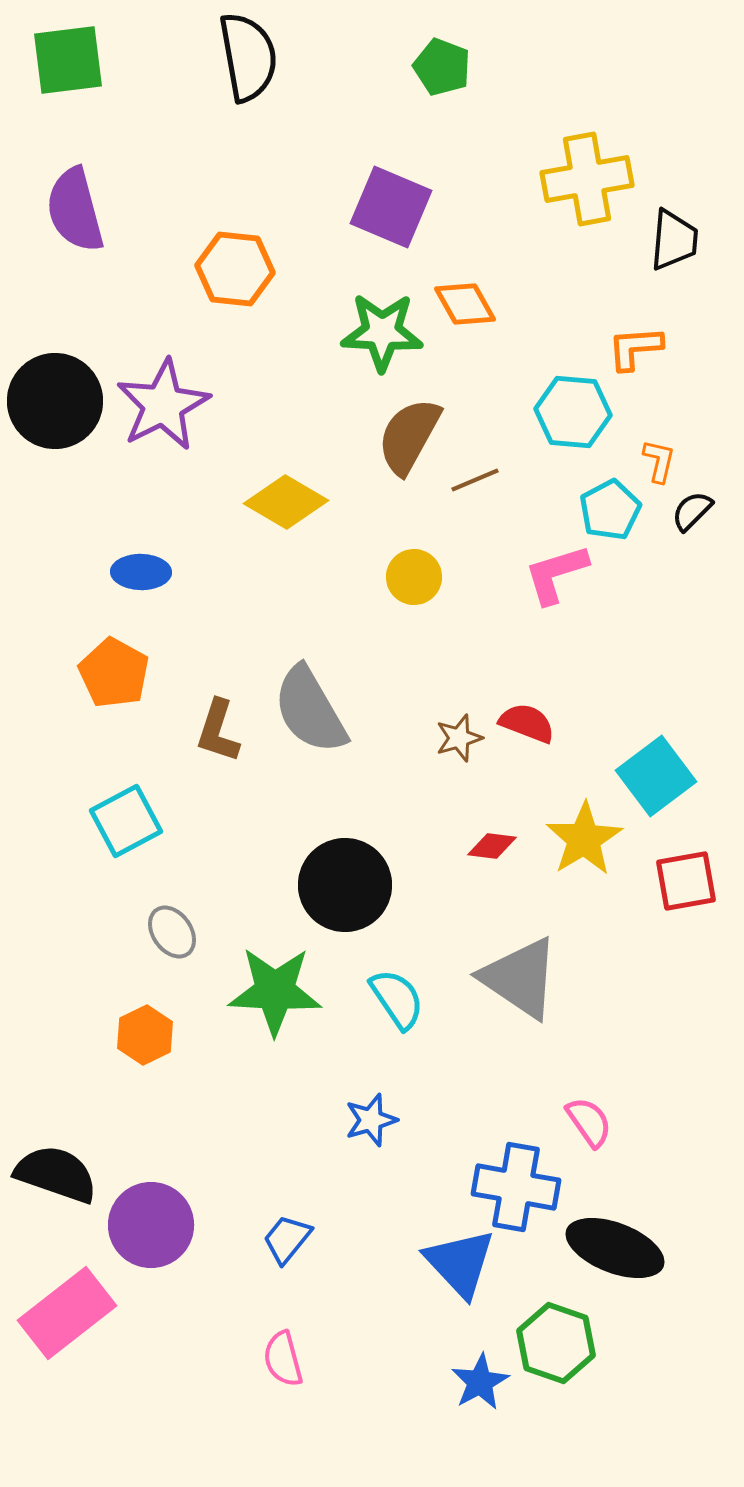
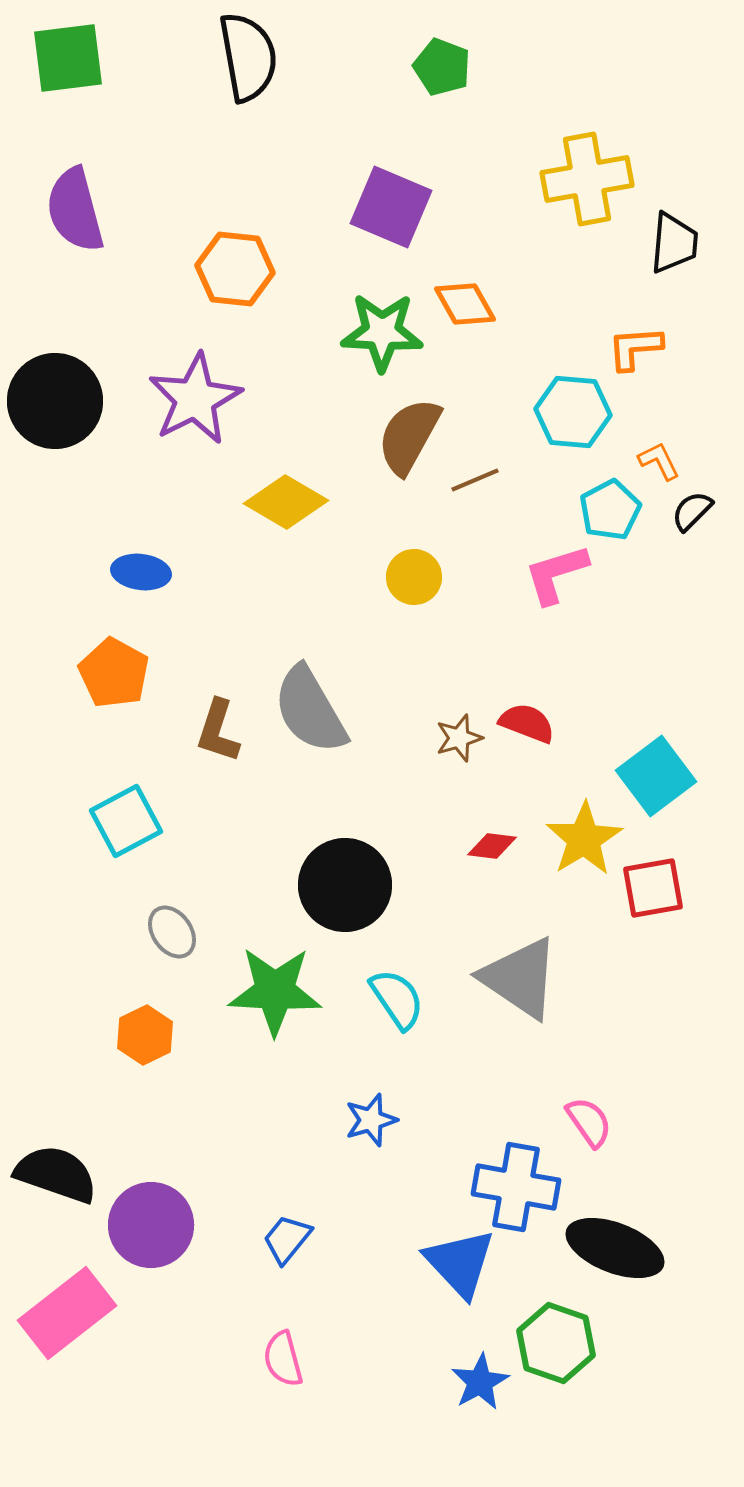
green square at (68, 60): moved 2 px up
black trapezoid at (674, 240): moved 3 px down
purple star at (163, 405): moved 32 px right, 6 px up
orange L-shape at (659, 461): rotated 39 degrees counterclockwise
blue ellipse at (141, 572): rotated 6 degrees clockwise
red square at (686, 881): moved 33 px left, 7 px down
